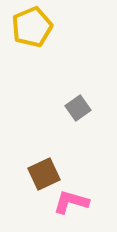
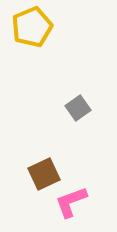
pink L-shape: rotated 36 degrees counterclockwise
